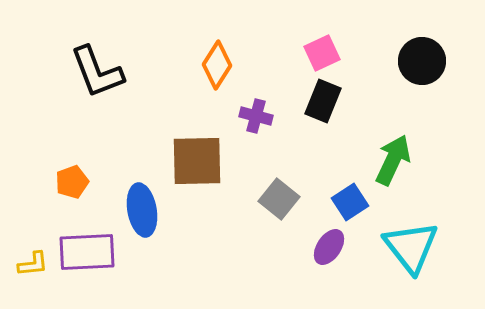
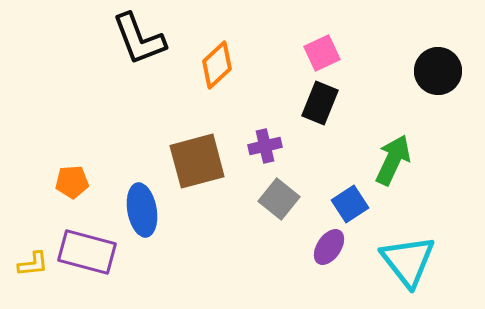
black circle: moved 16 px right, 10 px down
orange diamond: rotated 15 degrees clockwise
black L-shape: moved 42 px right, 33 px up
black rectangle: moved 3 px left, 2 px down
purple cross: moved 9 px right, 30 px down; rotated 28 degrees counterclockwise
brown square: rotated 14 degrees counterclockwise
orange pentagon: rotated 16 degrees clockwise
blue square: moved 2 px down
cyan triangle: moved 3 px left, 14 px down
purple rectangle: rotated 18 degrees clockwise
